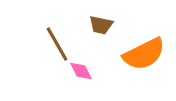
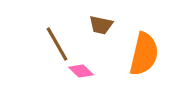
orange semicircle: rotated 51 degrees counterclockwise
pink diamond: rotated 20 degrees counterclockwise
